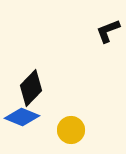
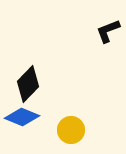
black diamond: moved 3 px left, 4 px up
